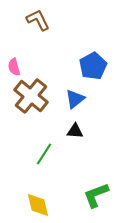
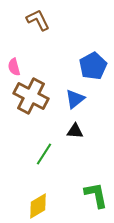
brown cross: rotated 12 degrees counterclockwise
green L-shape: rotated 100 degrees clockwise
yellow diamond: moved 1 px down; rotated 72 degrees clockwise
